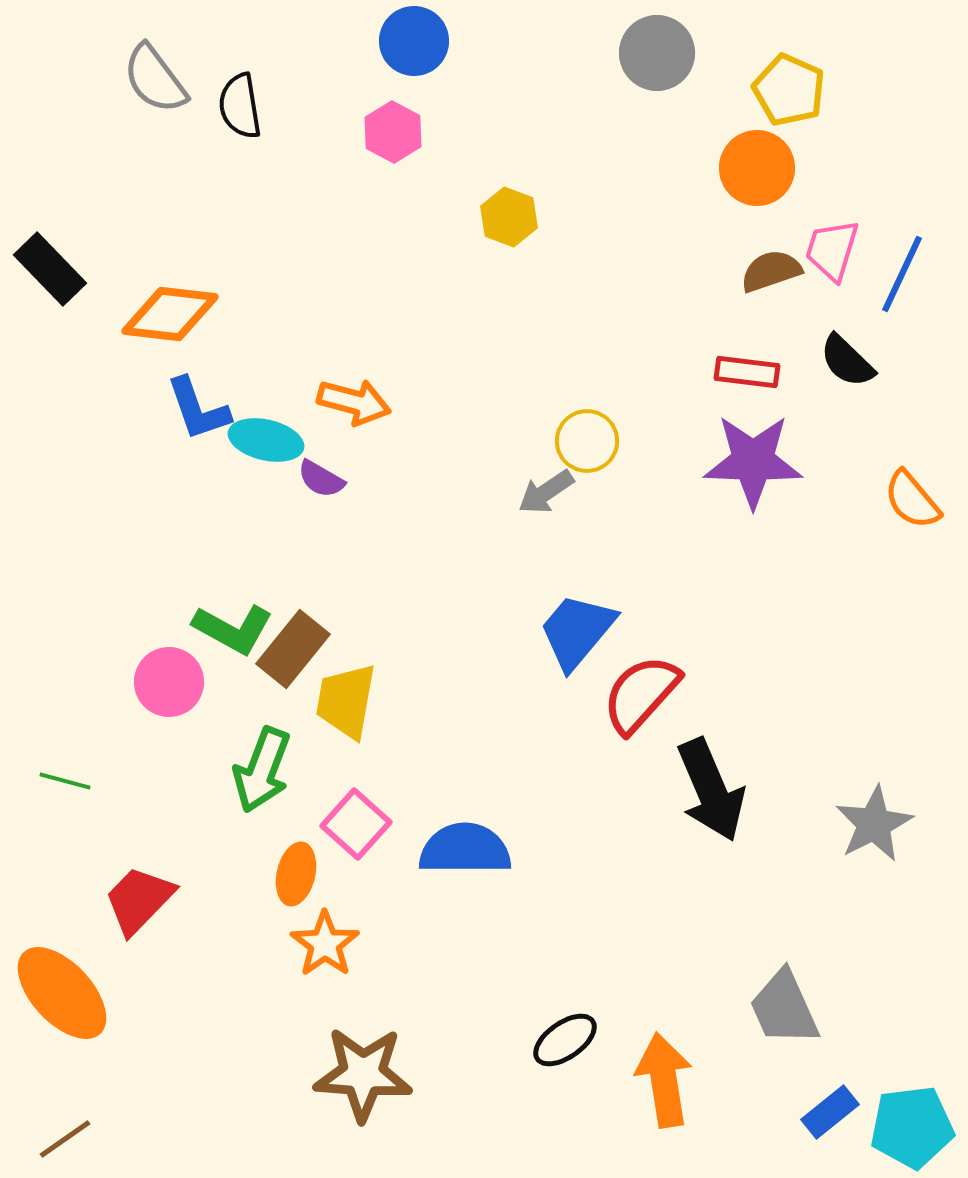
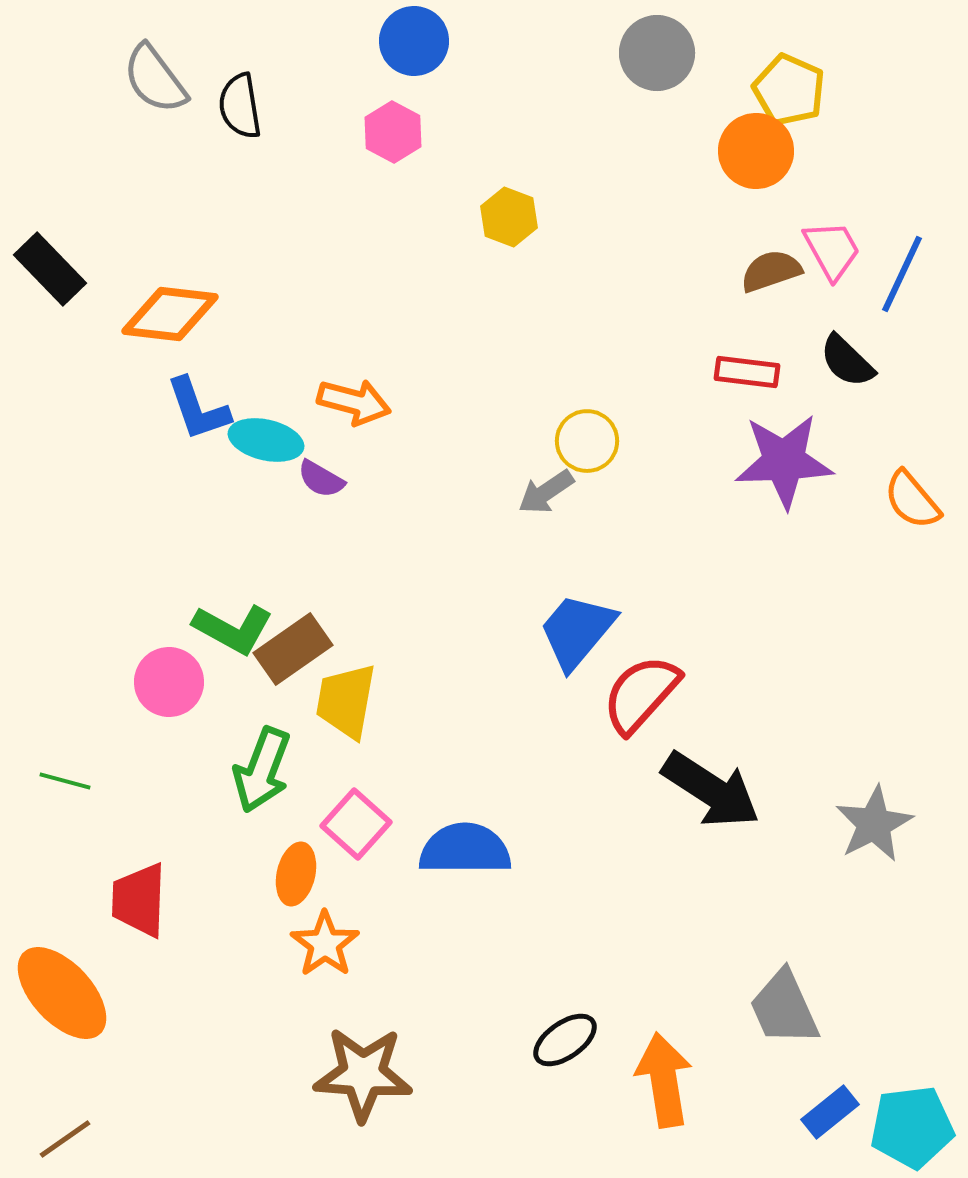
orange circle at (757, 168): moved 1 px left, 17 px up
pink trapezoid at (832, 250): rotated 134 degrees clockwise
purple star at (753, 461): moved 31 px right; rotated 4 degrees counterclockwise
brown rectangle at (293, 649): rotated 16 degrees clockwise
black arrow at (711, 790): rotated 34 degrees counterclockwise
red trapezoid at (139, 900): rotated 42 degrees counterclockwise
